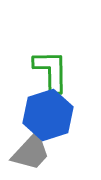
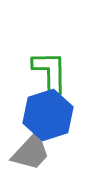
green L-shape: moved 1 px left, 1 px down
